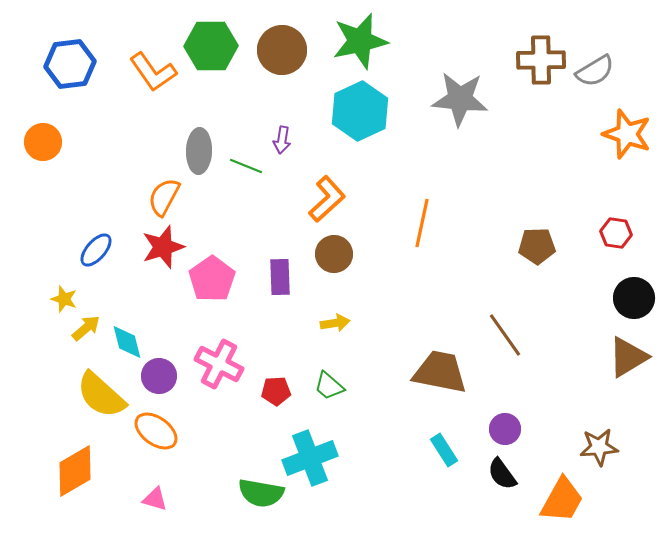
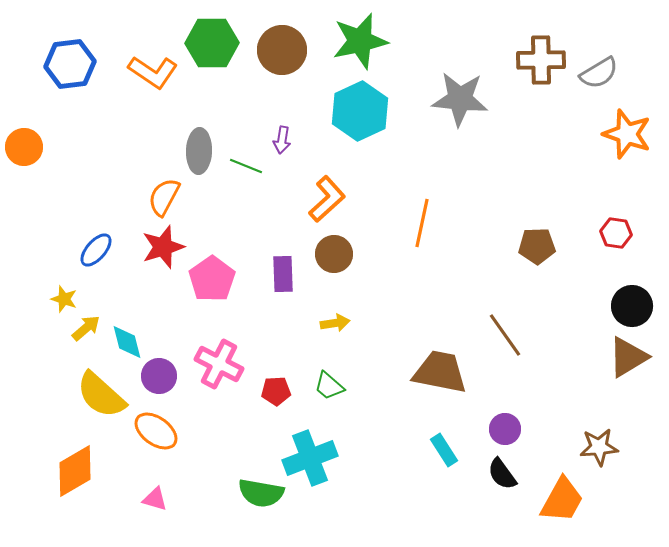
green hexagon at (211, 46): moved 1 px right, 3 px up
gray semicircle at (595, 71): moved 4 px right, 2 px down
orange L-shape at (153, 72): rotated 21 degrees counterclockwise
orange circle at (43, 142): moved 19 px left, 5 px down
purple rectangle at (280, 277): moved 3 px right, 3 px up
black circle at (634, 298): moved 2 px left, 8 px down
